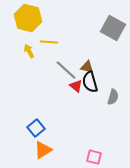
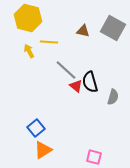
brown triangle: moved 4 px left, 36 px up
